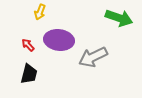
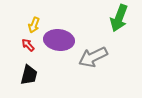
yellow arrow: moved 6 px left, 13 px down
green arrow: rotated 92 degrees clockwise
black trapezoid: moved 1 px down
